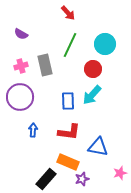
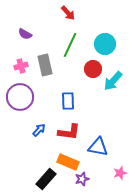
purple semicircle: moved 4 px right
cyan arrow: moved 21 px right, 14 px up
blue arrow: moved 6 px right; rotated 40 degrees clockwise
